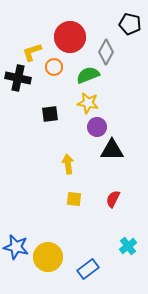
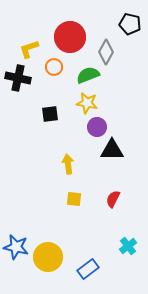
yellow L-shape: moved 3 px left, 3 px up
yellow star: moved 1 px left
